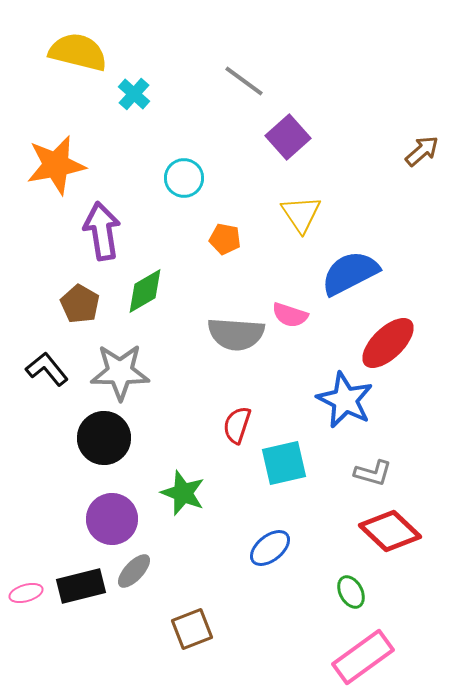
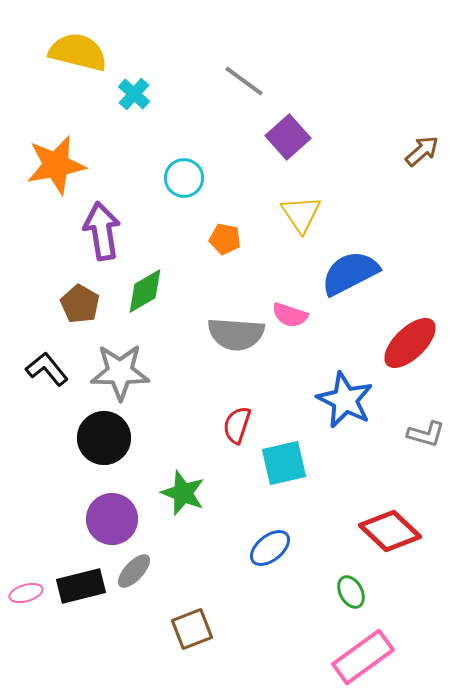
red ellipse: moved 22 px right
gray L-shape: moved 53 px right, 39 px up
